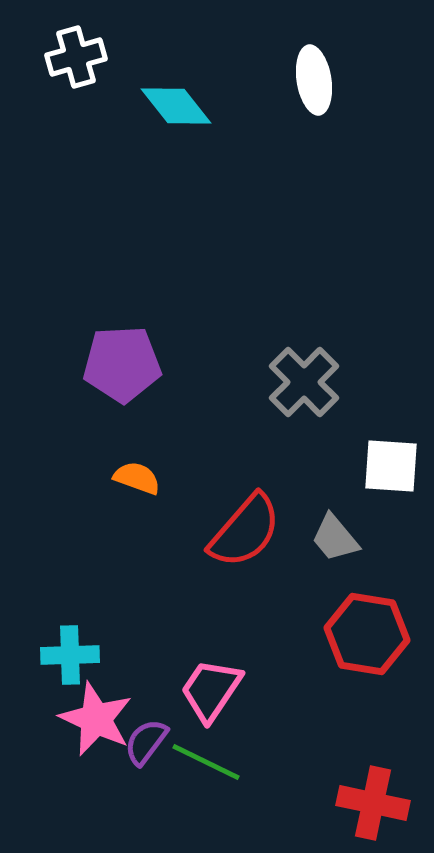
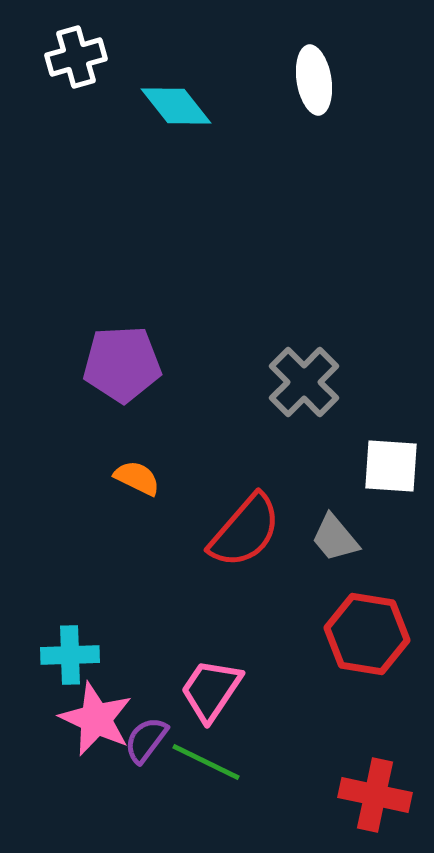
orange semicircle: rotated 6 degrees clockwise
purple semicircle: moved 2 px up
red cross: moved 2 px right, 8 px up
